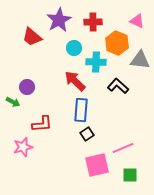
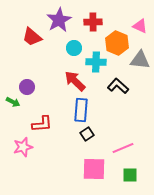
pink triangle: moved 3 px right, 5 px down
pink square: moved 3 px left, 4 px down; rotated 15 degrees clockwise
